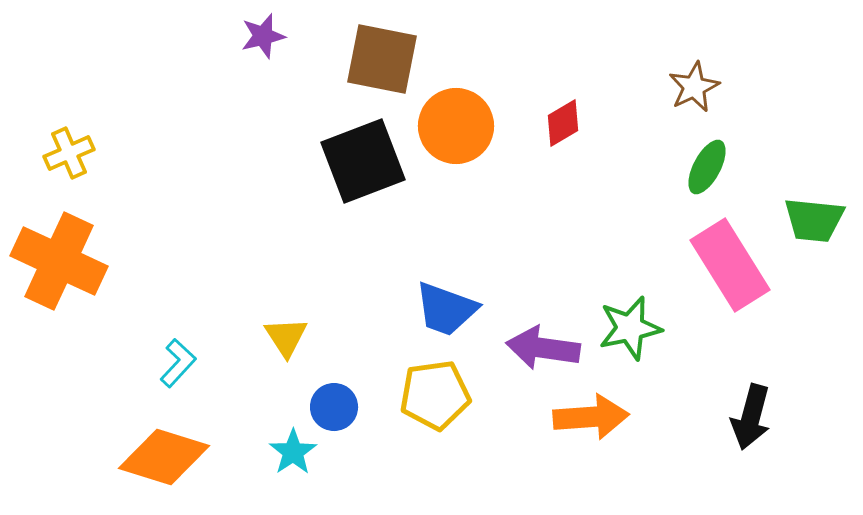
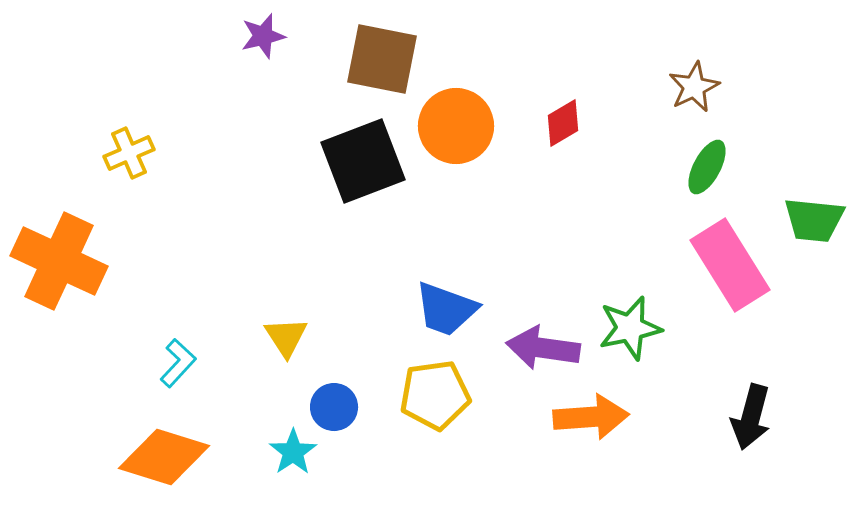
yellow cross: moved 60 px right
